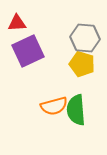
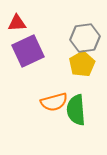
gray hexagon: rotated 12 degrees counterclockwise
yellow pentagon: rotated 25 degrees clockwise
orange semicircle: moved 4 px up
